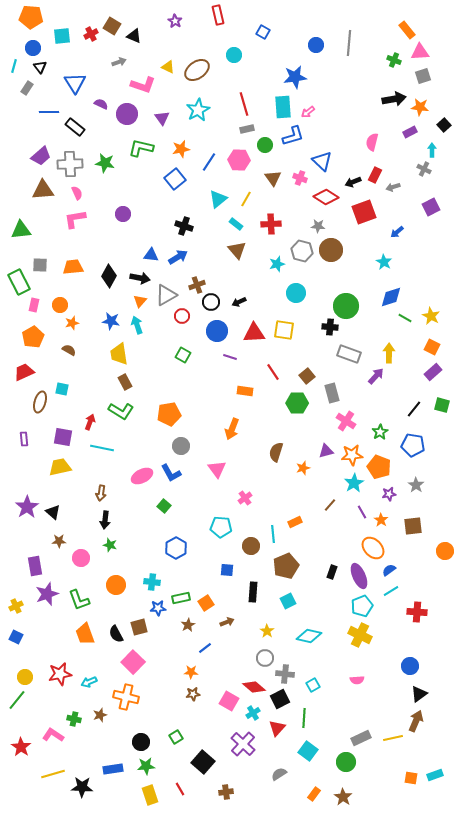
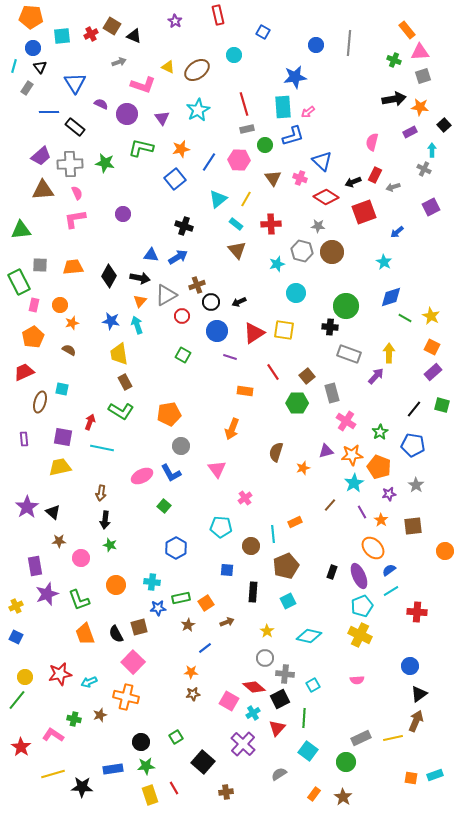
brown circle at (331, 250): moved 1 px right, 2 px down
red triangle at (254, 333): rotated 30 degrees counterclockwise
red line at (180, 789): moved 6 px left, 1 px up
